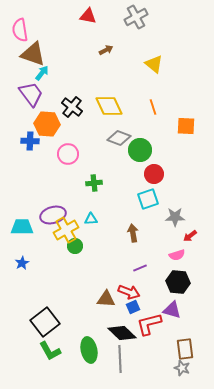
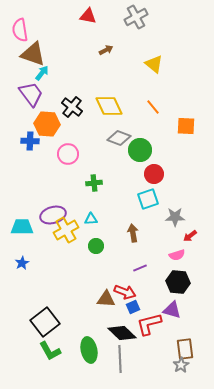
orange line at (153, 107): rotated 21 degrees counterclockwise
green circle at (75, 246): moved 21 px right
red arrow at (129, 292): moved 4 px left
gray star at (182, 368): moved 1 px left, 3 px up; rotated 21 degrees clockwise
